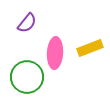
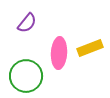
pink ellipse: moved 4 px right
green circle: moved 1 px left, 1 px up
